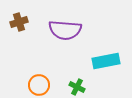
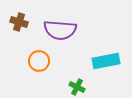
brown cross: rotated 36 degrees clockwise
purple semicircle: moved 5 px left
orange circle: moved 24 px up
